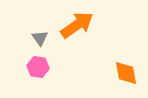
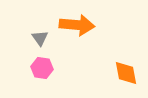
orange arrow: rotated 40 degrees clockwise
pink hexagon: moved 4 px right, 1 px down
